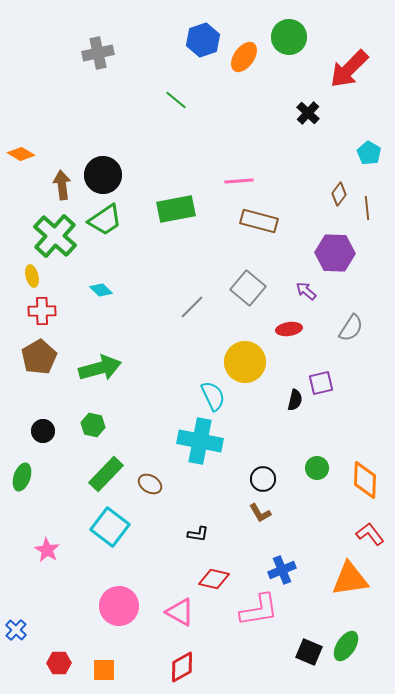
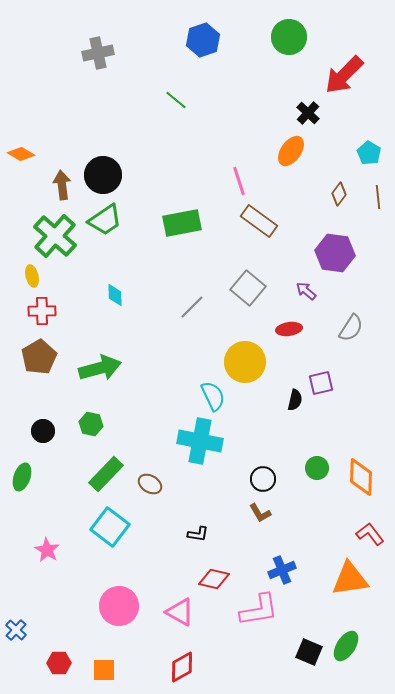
orange ellipse at (244, 57): moved 47 px right, 94 px down
red arrow at (349, 69): moved 5 px left, 6 px down
pink line at (239, 181): rotated 76 degrees clockwise
brown line at (367, 208): moved 11 px right, 11 px up
green rectangle at (176, 209): moved 6 px right, 14 px down
brown rectangle at (259, 221): rotated 21 degrees clockwise
purple hexagon at (335, 253): rotated 6 degrees clockwise
cyan diamond at (101, 290): moved 14 px right, 5 px down; rotated 45 degrees clockwise
green hexagon at (93, 425): moved 2 px left, 1 px up
orange diamond at (365, 480): moved 4 px left, 3 px up
